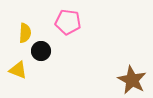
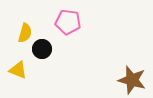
yellow semicircle: rotated 12 degrees clockwise
black circle: moved 1 px right, 2 px up
brown star: rotated 12 degrees counterclockwise
